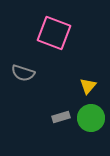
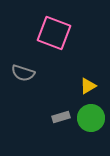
yellow triangle: rotated 18 degrees clockwise
